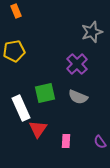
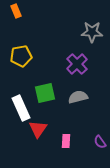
gray star: rotated 20 degrees clockwise
yellow pentagon: moved 7 px right, 5 px down
gray semicircle: rotated 144 degrees clockwise
